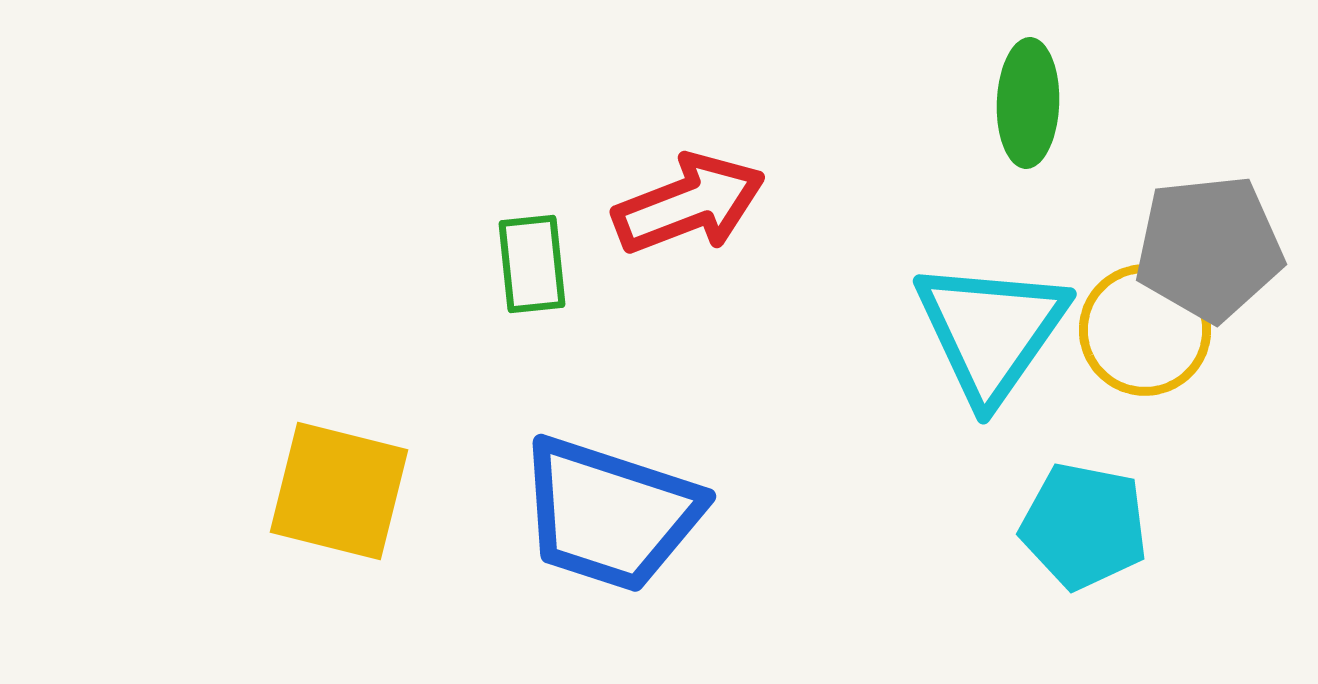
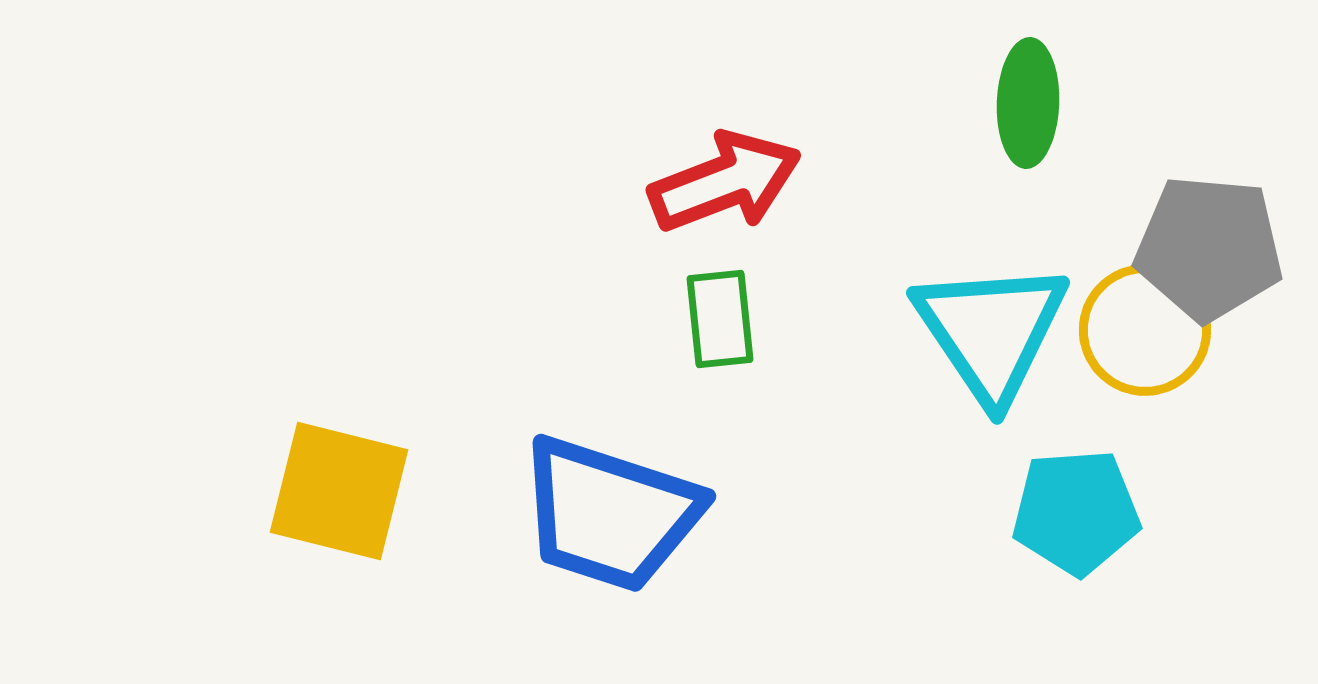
red arrow: moved 36 px right, 22 px up
gray pentagon: rotated 11 degrees clockwise
green rectangle: moved 188 px right, 55 px down
cyan triangle: rotated 9 degrees counterclockwise
cyan pentagon: moved 8 px left, 14 px up; rotated 15 degrees counterclockwise
